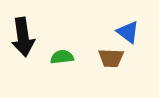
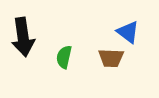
green semicircle: moved 2 px right; rotated 70 degrees counterclockwise
